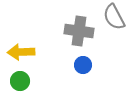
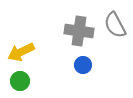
gray semicircle: moved 1 px right, 8 px down
yellow arrow: rotated 24 degrees counterclockwise
